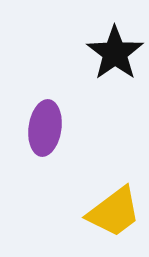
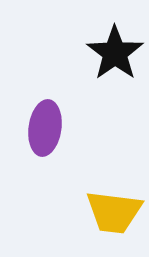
yellow trapezoid: rotated 44 degrees clockwise
